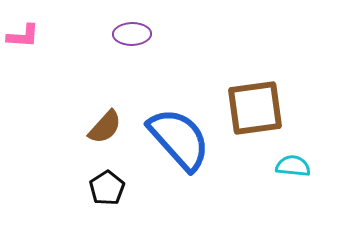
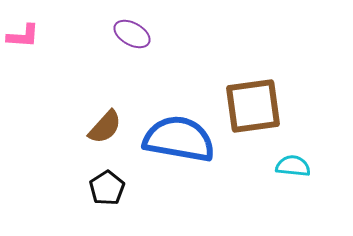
purple ellipse: rotated 30 degrees clockwise
brown square: moved 2 px left, 2 px up
blue semicircle: rotated 38 degrees counterclockwise
